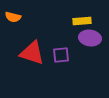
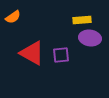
orange semicircle: rotated 49 degrees counterclockwise
yellow rectangle: moved 1 px up
red triangle: rotated 12 degrees clockwise
